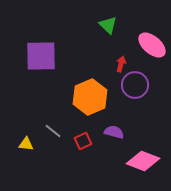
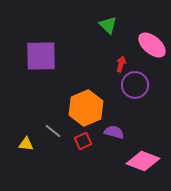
orange hexagon: moved 4 px left, 11 px down
